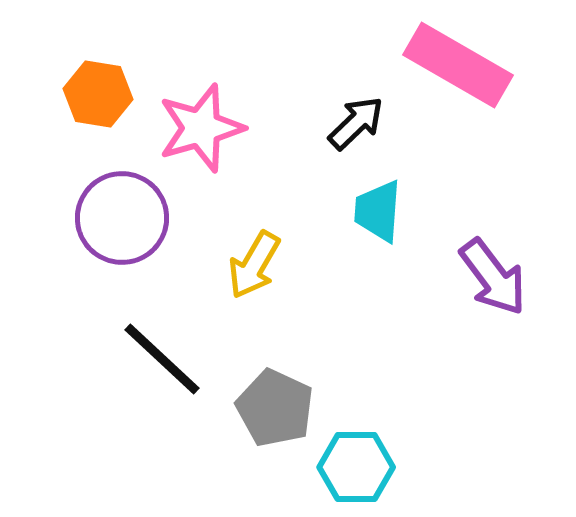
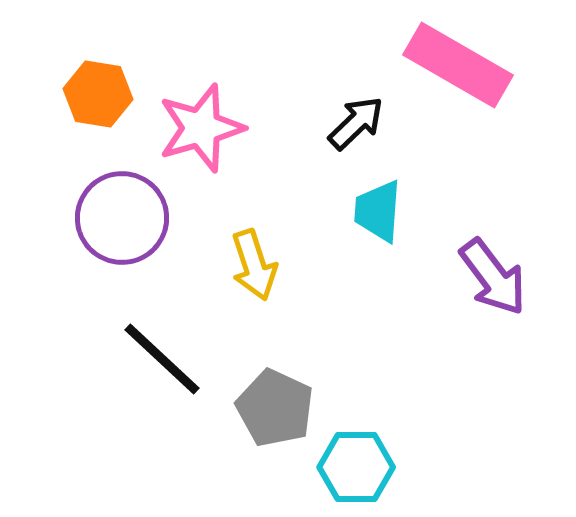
yellow arrow: rotated 48 degrees counterclockwise
